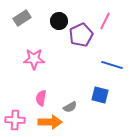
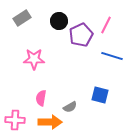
pink line: moved 1 px right, 4 px down
blue line: moved 9 px up
